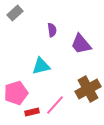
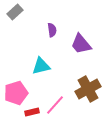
gray rectangle: moved 1 px up
